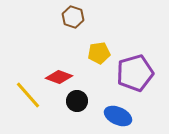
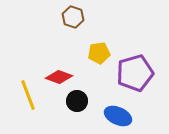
yellow line: rotated 20 degrees clockwise
